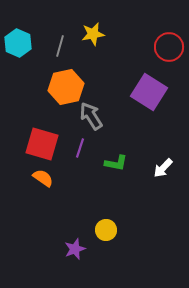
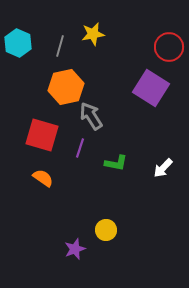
purple square: moved 2 px right, 4 px up
red square: moved 9 px up
